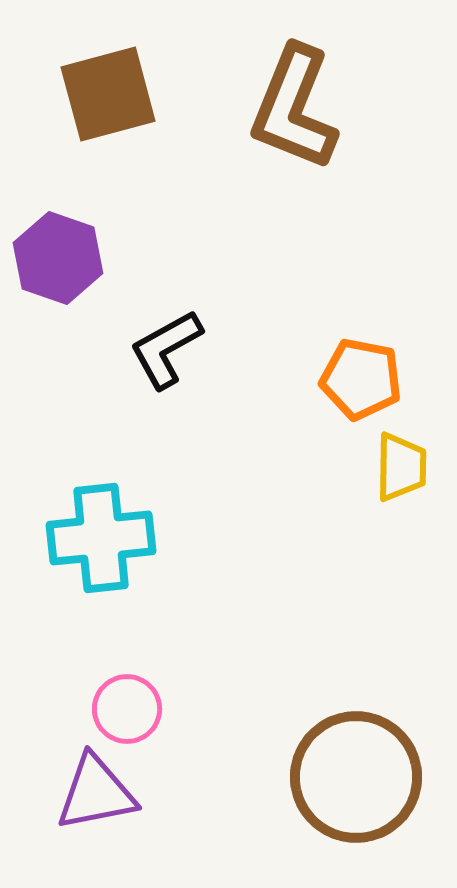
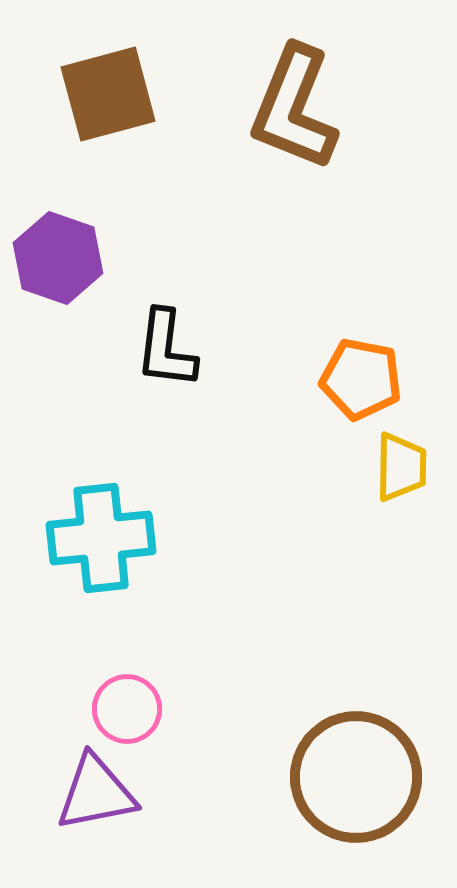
black L-shape: rotated 54 degrees counterclockwise
